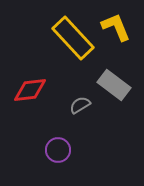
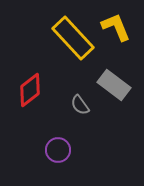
red diamond: rotated 32 degrees counterclockwise
gray semicircle: rotated 95 degrees counterclockwise
